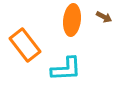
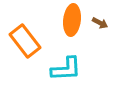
brown arrow: moved 4 px left, 6 px down
orange rectangle: moved 4 px up
